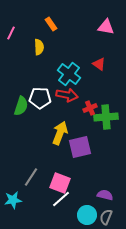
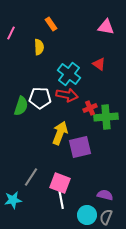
white line: rotated 60 degrees counterclockwise
